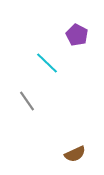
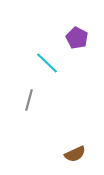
purple pentagon: moved 3 px down
gray line: moved 2 px right, 1 px up; rotated 50 degrees clockwise
